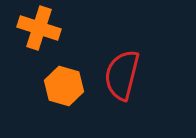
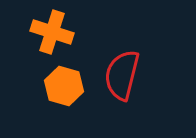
orange cross: moved 13 px right, 4 px down
